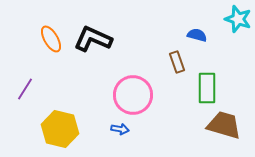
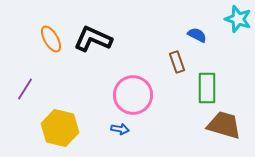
blue semicircle: rotated 12 degrees clockwise
yellow hexagon: moved 1 px up
